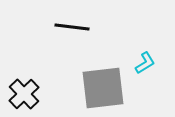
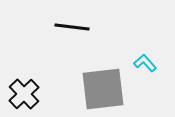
cyan L-shape: rotated 100 degrees counterclockwise
gray square: moved 1 px down
